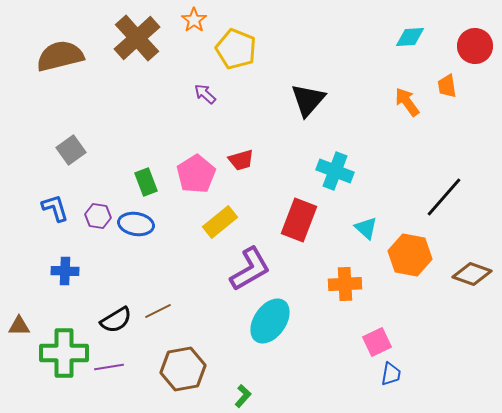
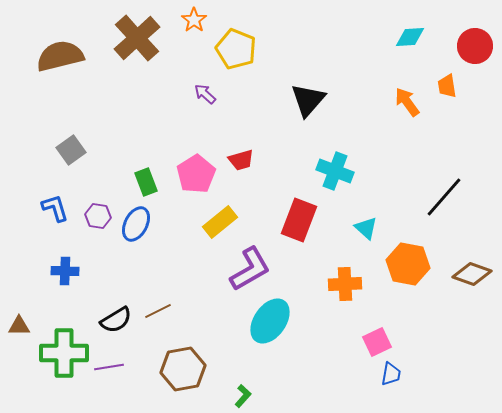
blue ellipse: rotated 72 degrees counterclockwise
orange hexagon: moved 2 px left, 9 px down
